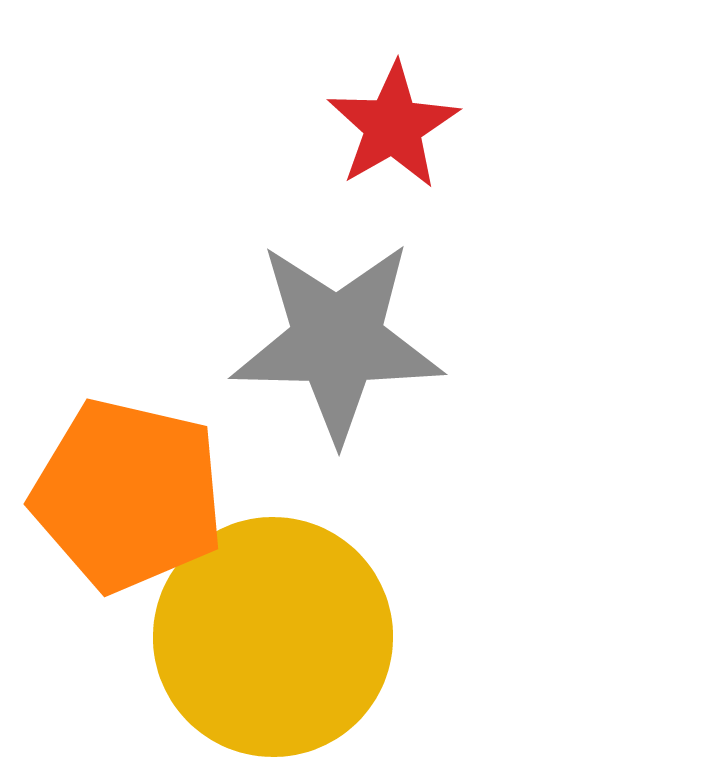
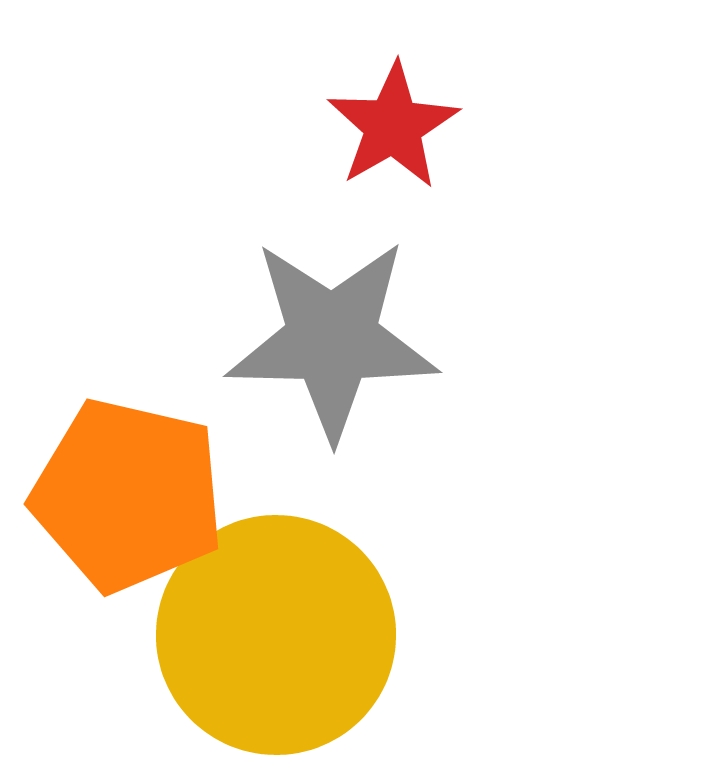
gray star: moved 5 px left, 2 px up
yellow circle: moved 3 px right, 2 px up
